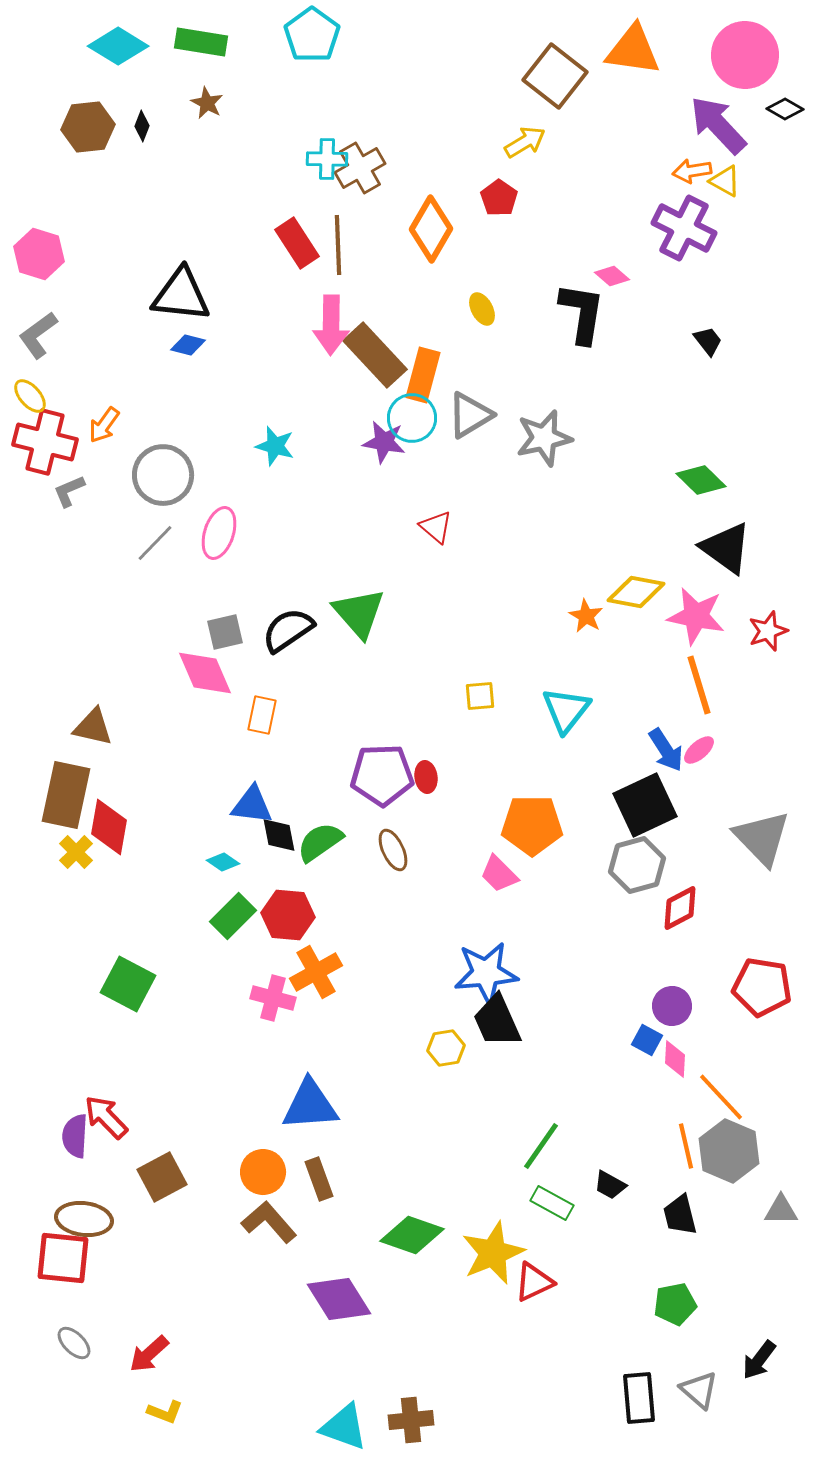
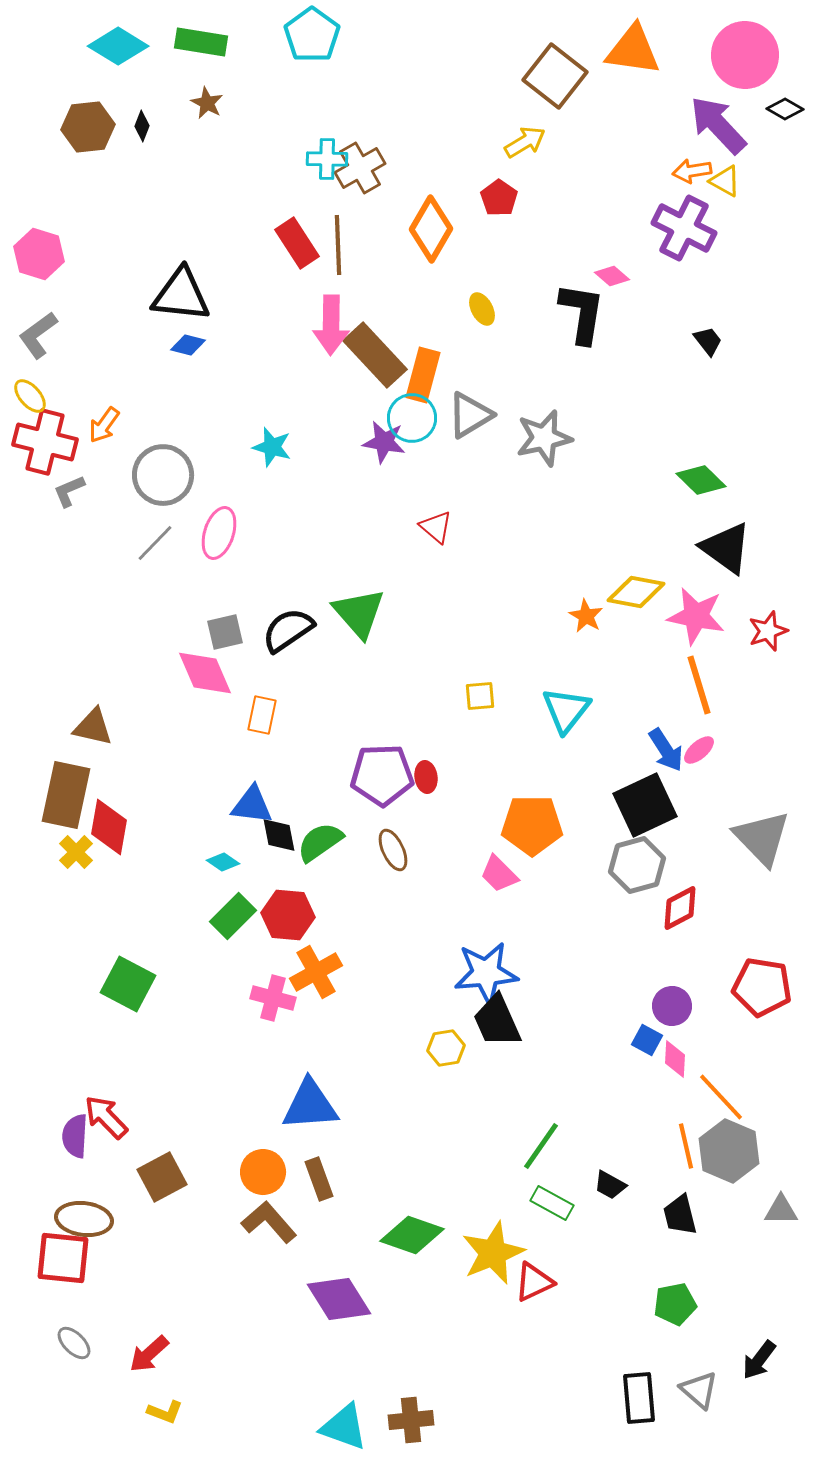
cyan star at (275, 446): moved 3 px left, 1 px down
